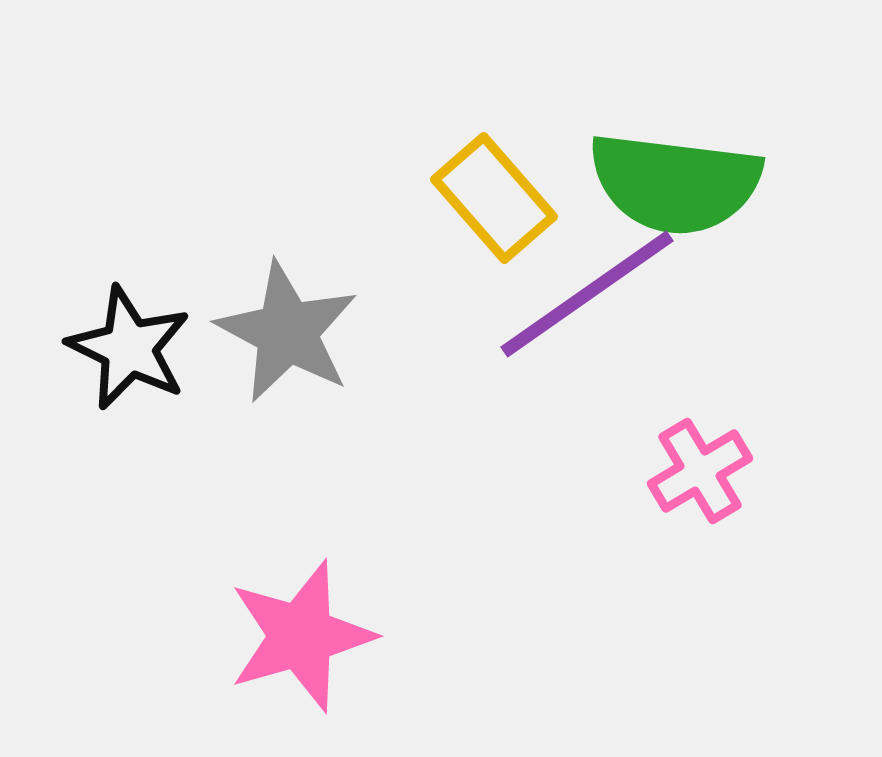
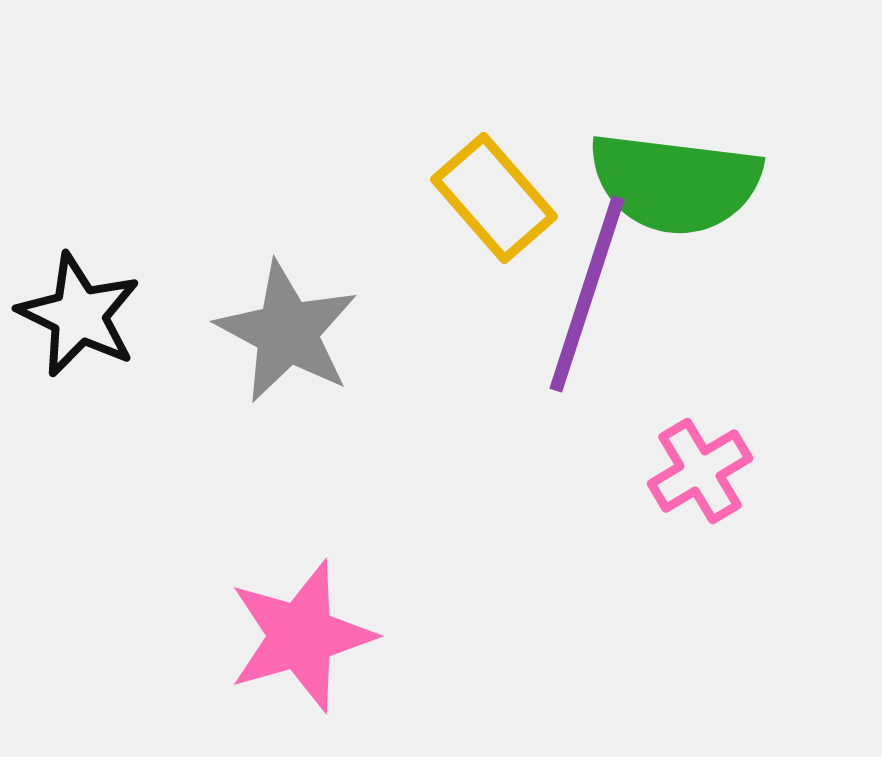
purple line: rotated 37 degrees counterclockwise
black star: moved 50 px left, 33 px up
